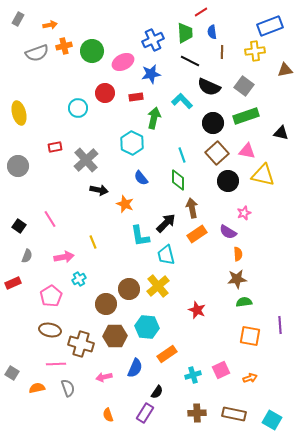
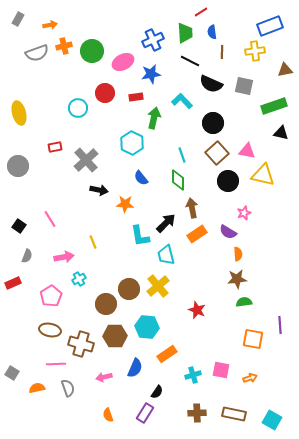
gray square at (244, 86): rotated 24 degrees counterclockwise
black semicircle at (209, 87): moved 2 px right, 3 px up
green rectangle at (246, 116): moved 28 px right, 10 px up
orange star at (125, 204): rotated 18 degrees counterclockwise
orange square at (250, 336): moved 3 px right, 3 px down
pink square at (221, 370): rotated 36 degrees clockwise
